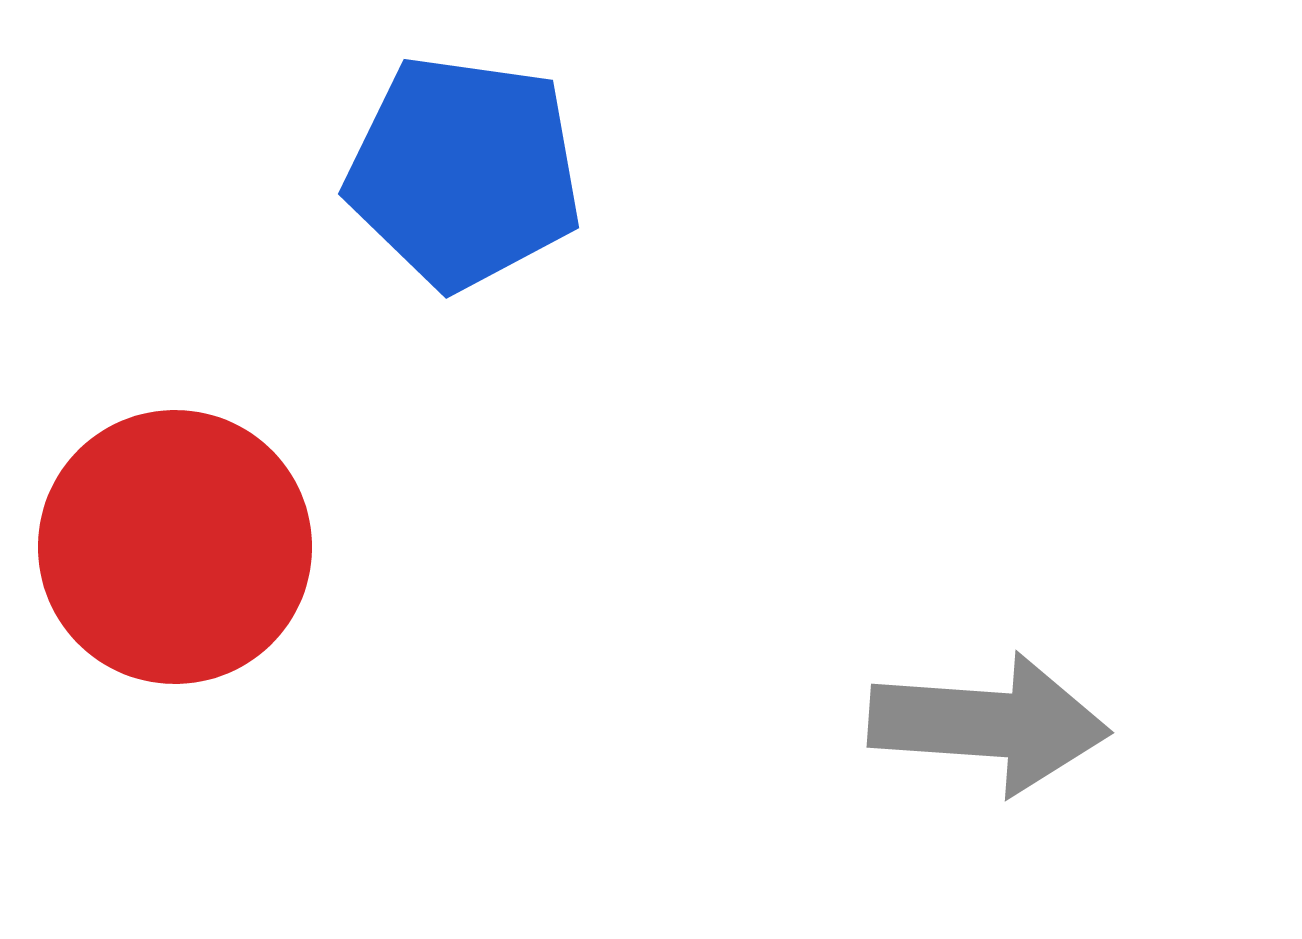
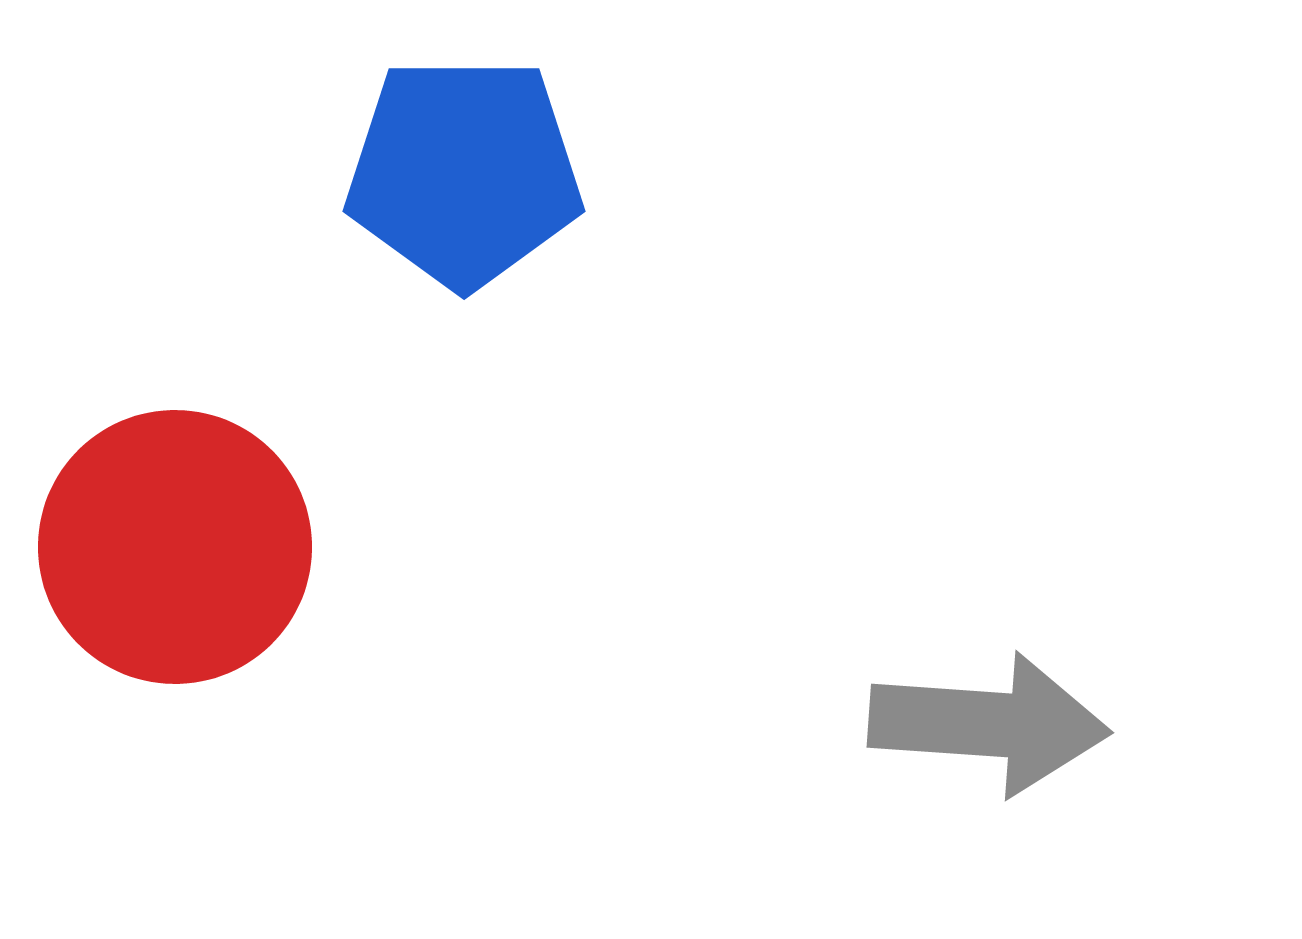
blue pentagon: rotated 8 degrees counterclockwise
